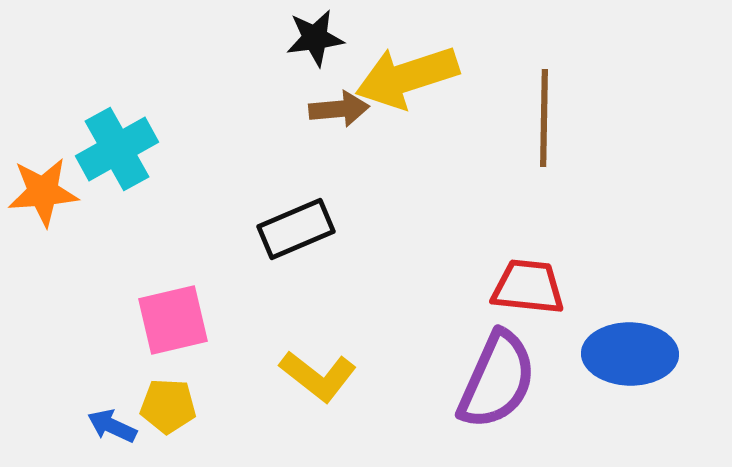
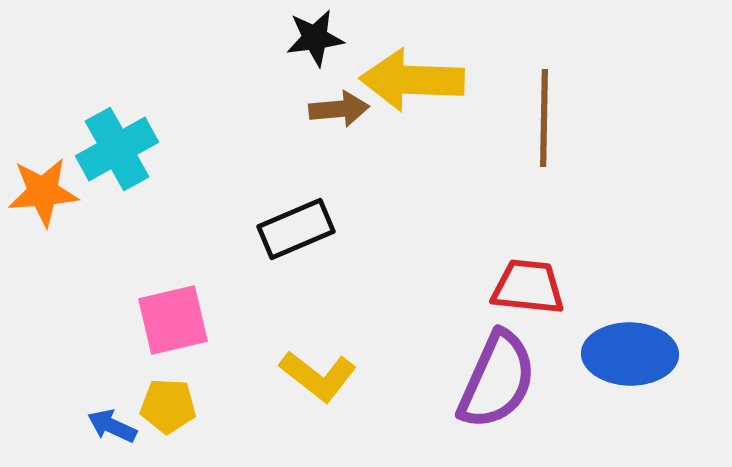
yellow arrow: moved 5 px right, 3 px down; rotated 20 degrees clockwise
